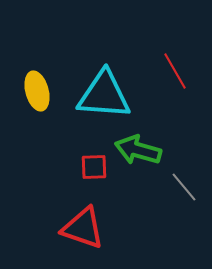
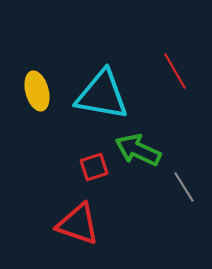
cyan triangle: moved 2 px left; rotated 6 degrees clockwise
green arrow: rotated 9 degrees clockwise
red square: rotated 16 degrees counterclockwise
gray line: rotated 8 degrees clockwise
red triangle: moved 5 px left, 4 px up
